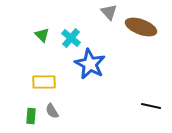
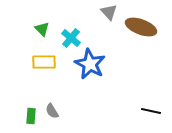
green triangle: moved 6 px up
yellow rectangle: moved 20 px up
black line: moved 5 px down
